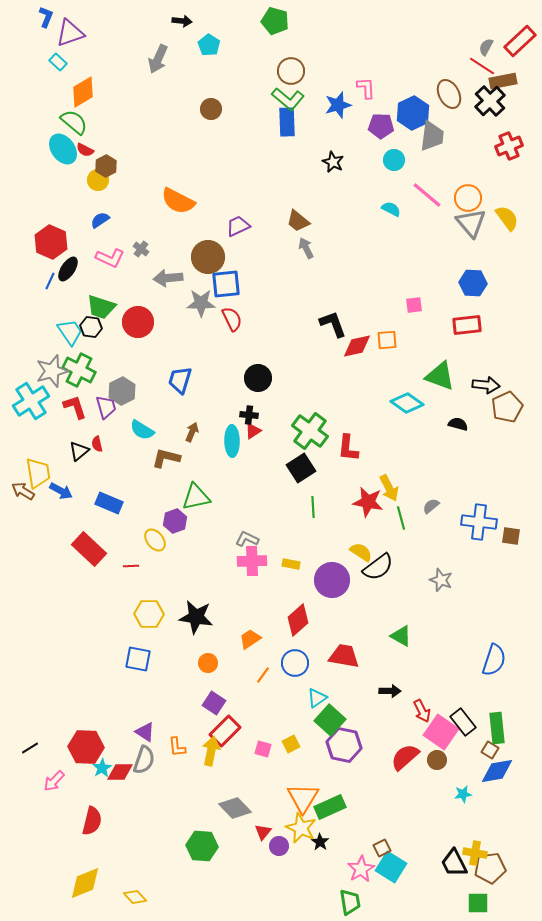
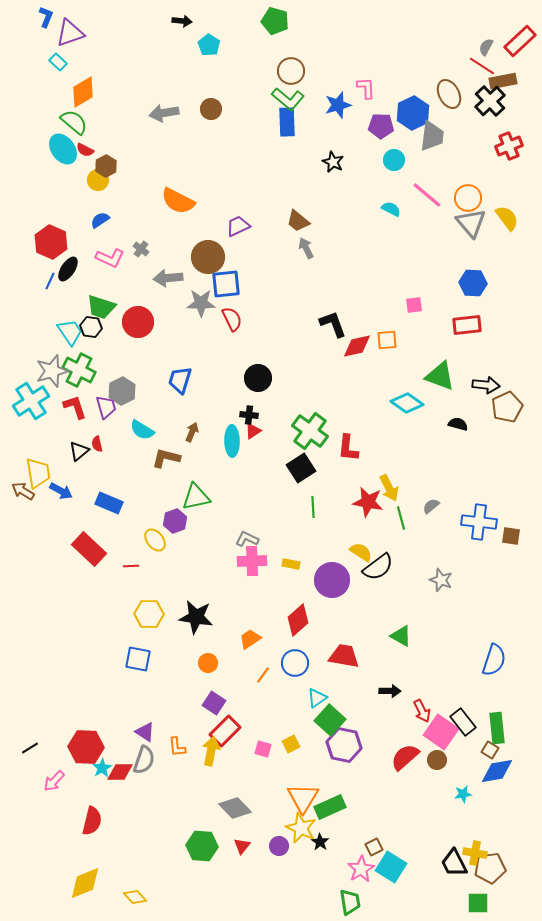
gray arrow at (158, 59): moved 6 px right, 54 px down; rotated 56 degrees clockwise
red triangle at (263, 832): moved 21 px left, 14 px down
brown square at (382, 848): moved 8 px left, 1 px up
